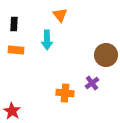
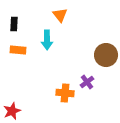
orange rectangle: moved 2 px right
purple cross: moved 5 px left, 1 px up
red star: rotated 18 degrees clockwise
